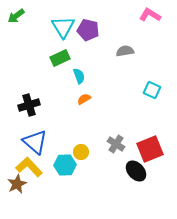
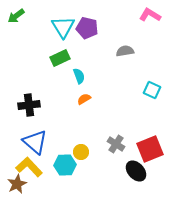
purple pentagon: moved 1 px left, 2 px up
black cross: rotated 10 degrees clockwise
